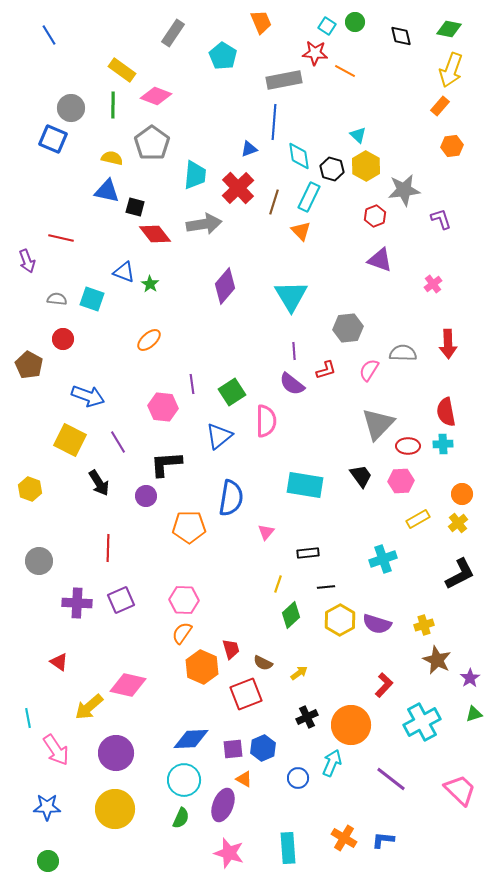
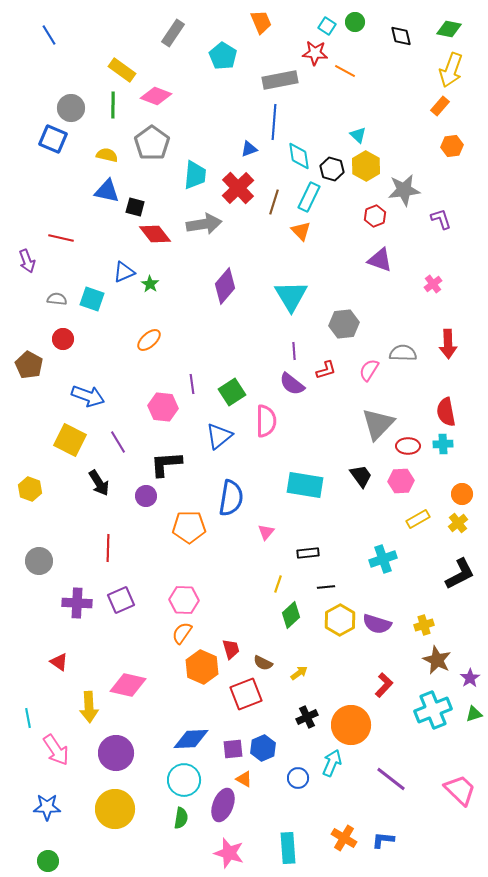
gray rectangle at (284, 80): moved 4 px left
yellow semicircle at (112, 158): moved 5 px left, 3 px up
blue triangle at (124, 272): rotated 45 degrees counterclockwise
gray hexagon at (348, 328): moved 4 px left, 4 px up
yellow arrow at (89, 707): rotated 52 degrees counterclockwise
cyan cross at (422, 722): moved 11 px right, 12 px up; rotated 6 degrees clockwise
green semicircle at (181, 818): rotated 15 degrees counterclockwise
